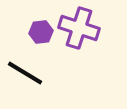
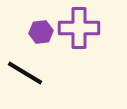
purple cross: rotated 18 degrees counterclockwise
